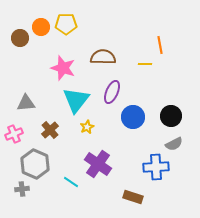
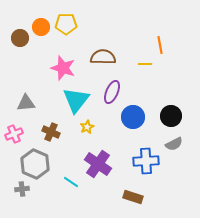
brown cross: moved 1 px right, 2 px down; rotated 24 degrees counterclockwise
blue cross: moved 10 px left, 6 px up
